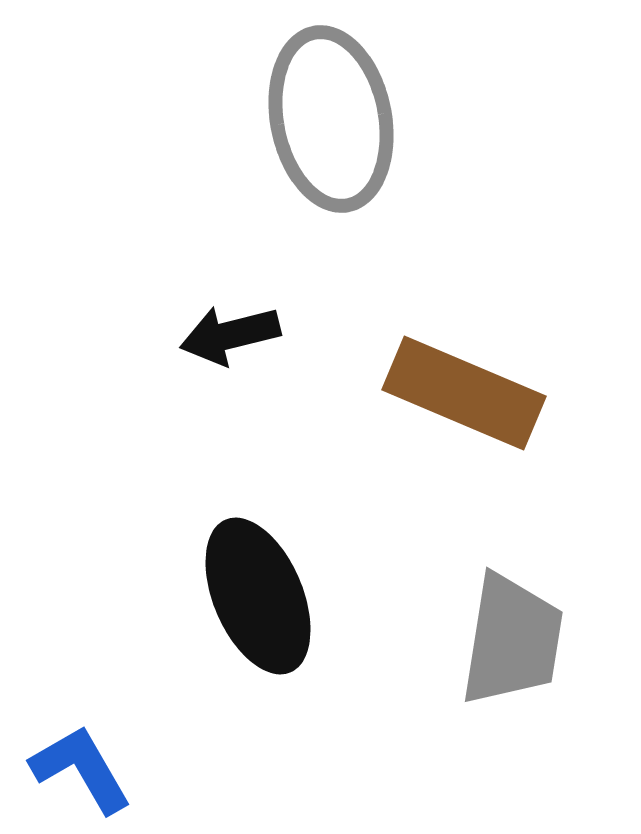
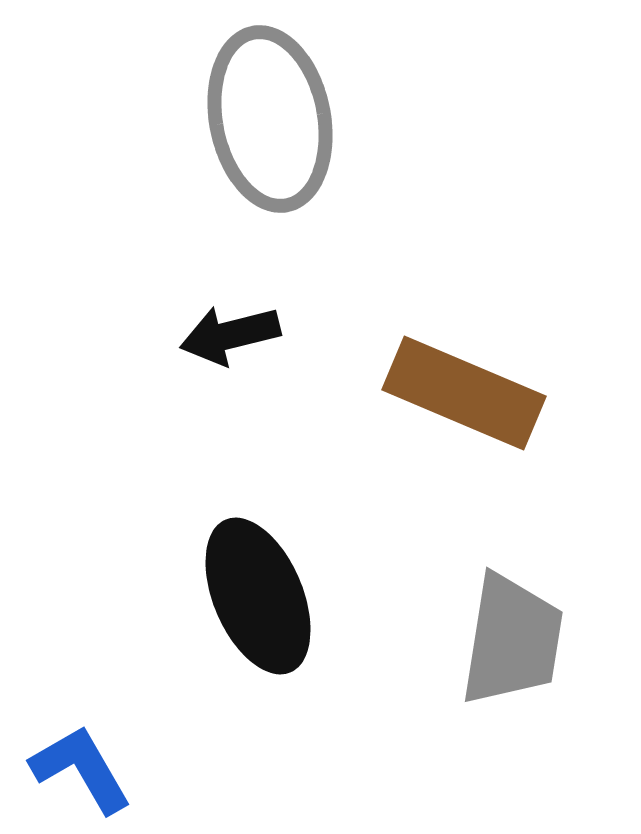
gray ellipse: moved 61 px left
